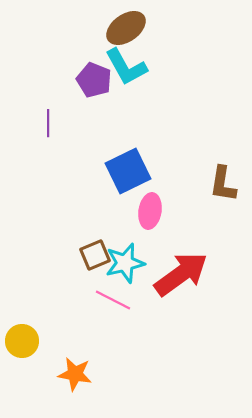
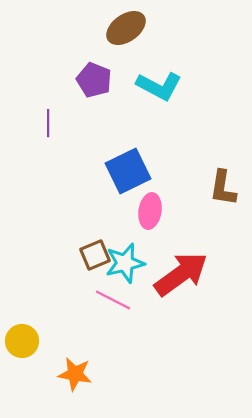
cyan L-shape: moved 33 px right, 19 px down; rotated 33 degrees counterclockwise
brown L-shape: moved 4 px down
